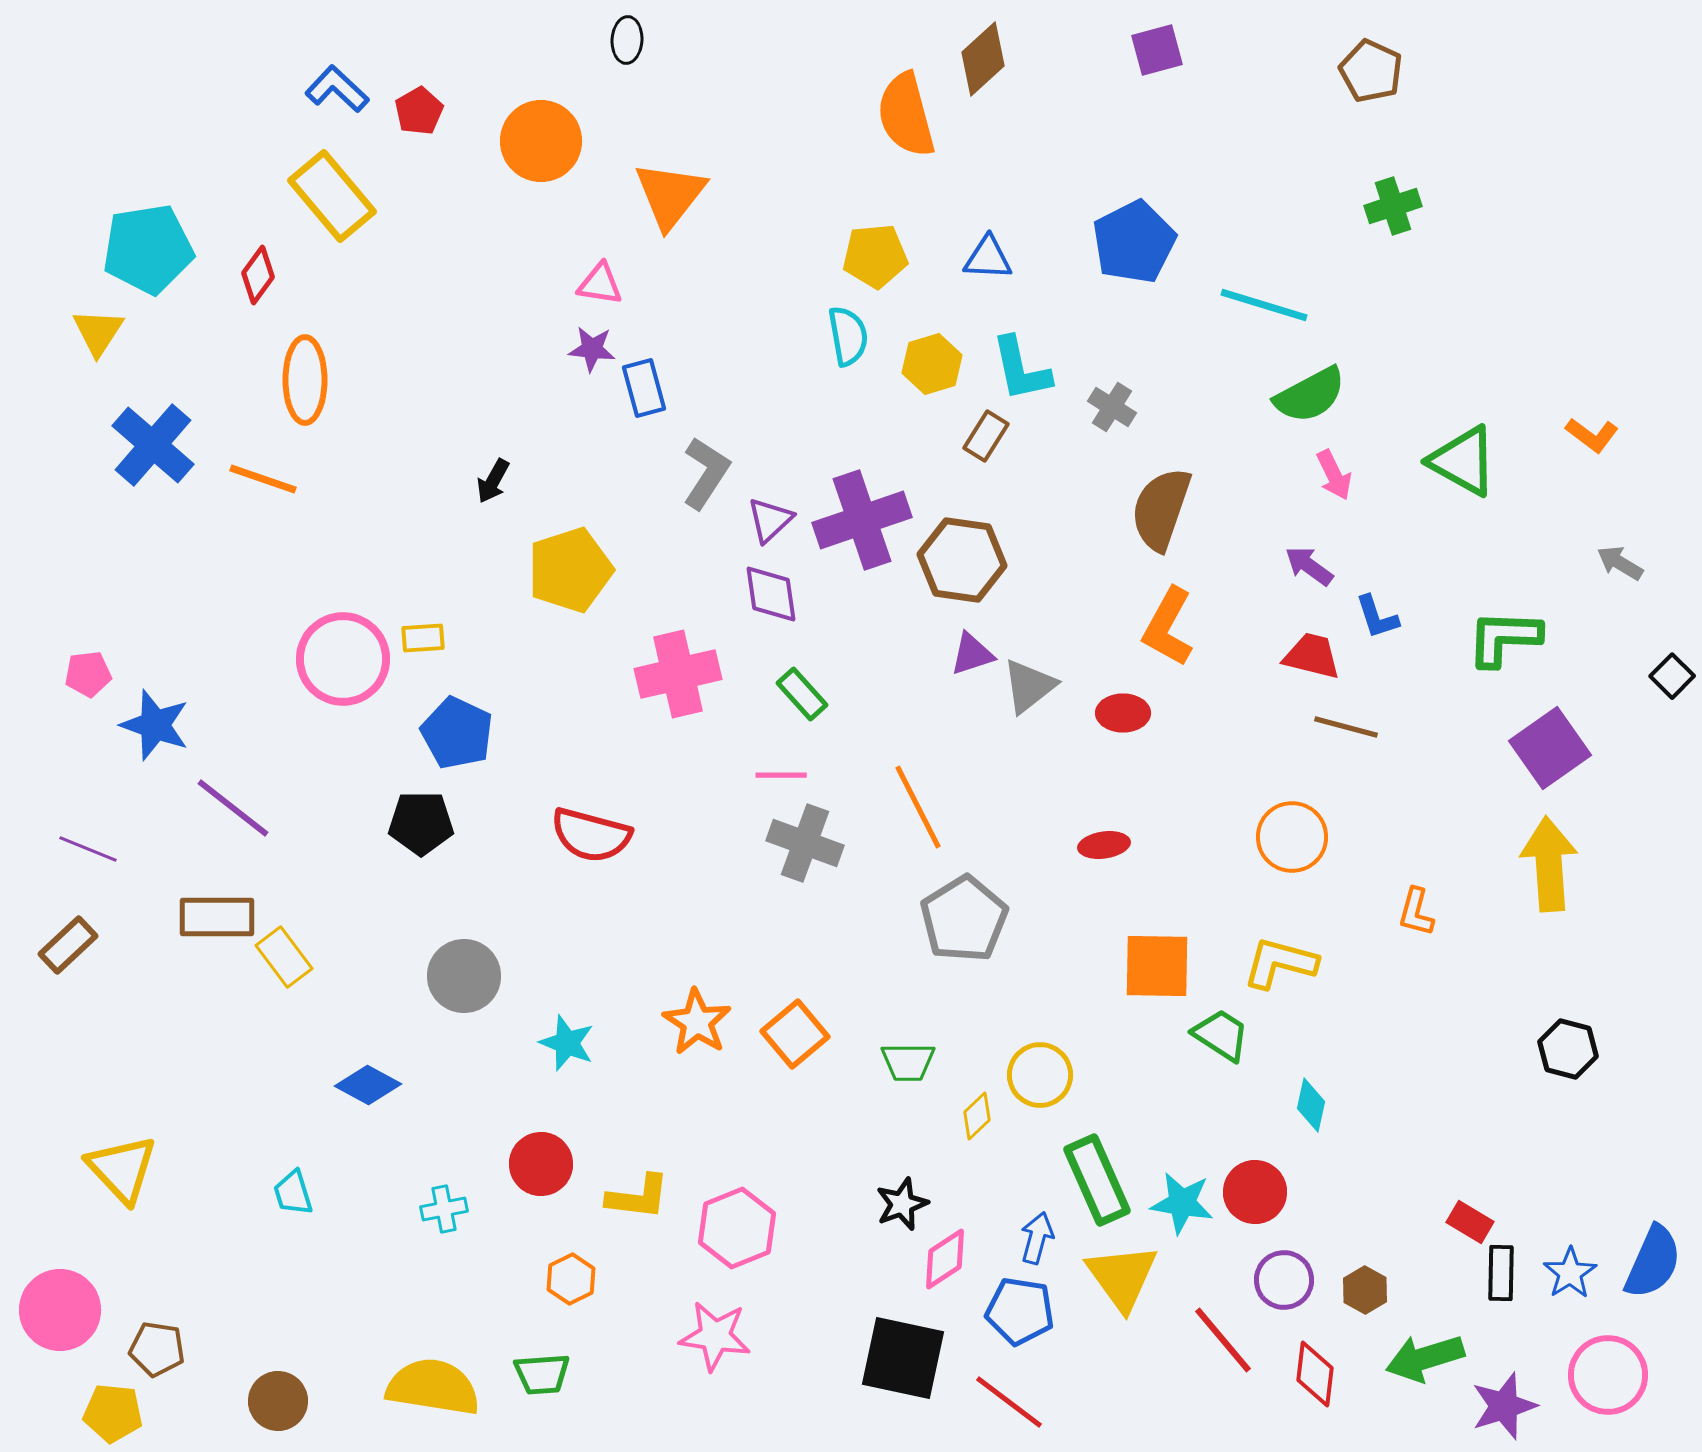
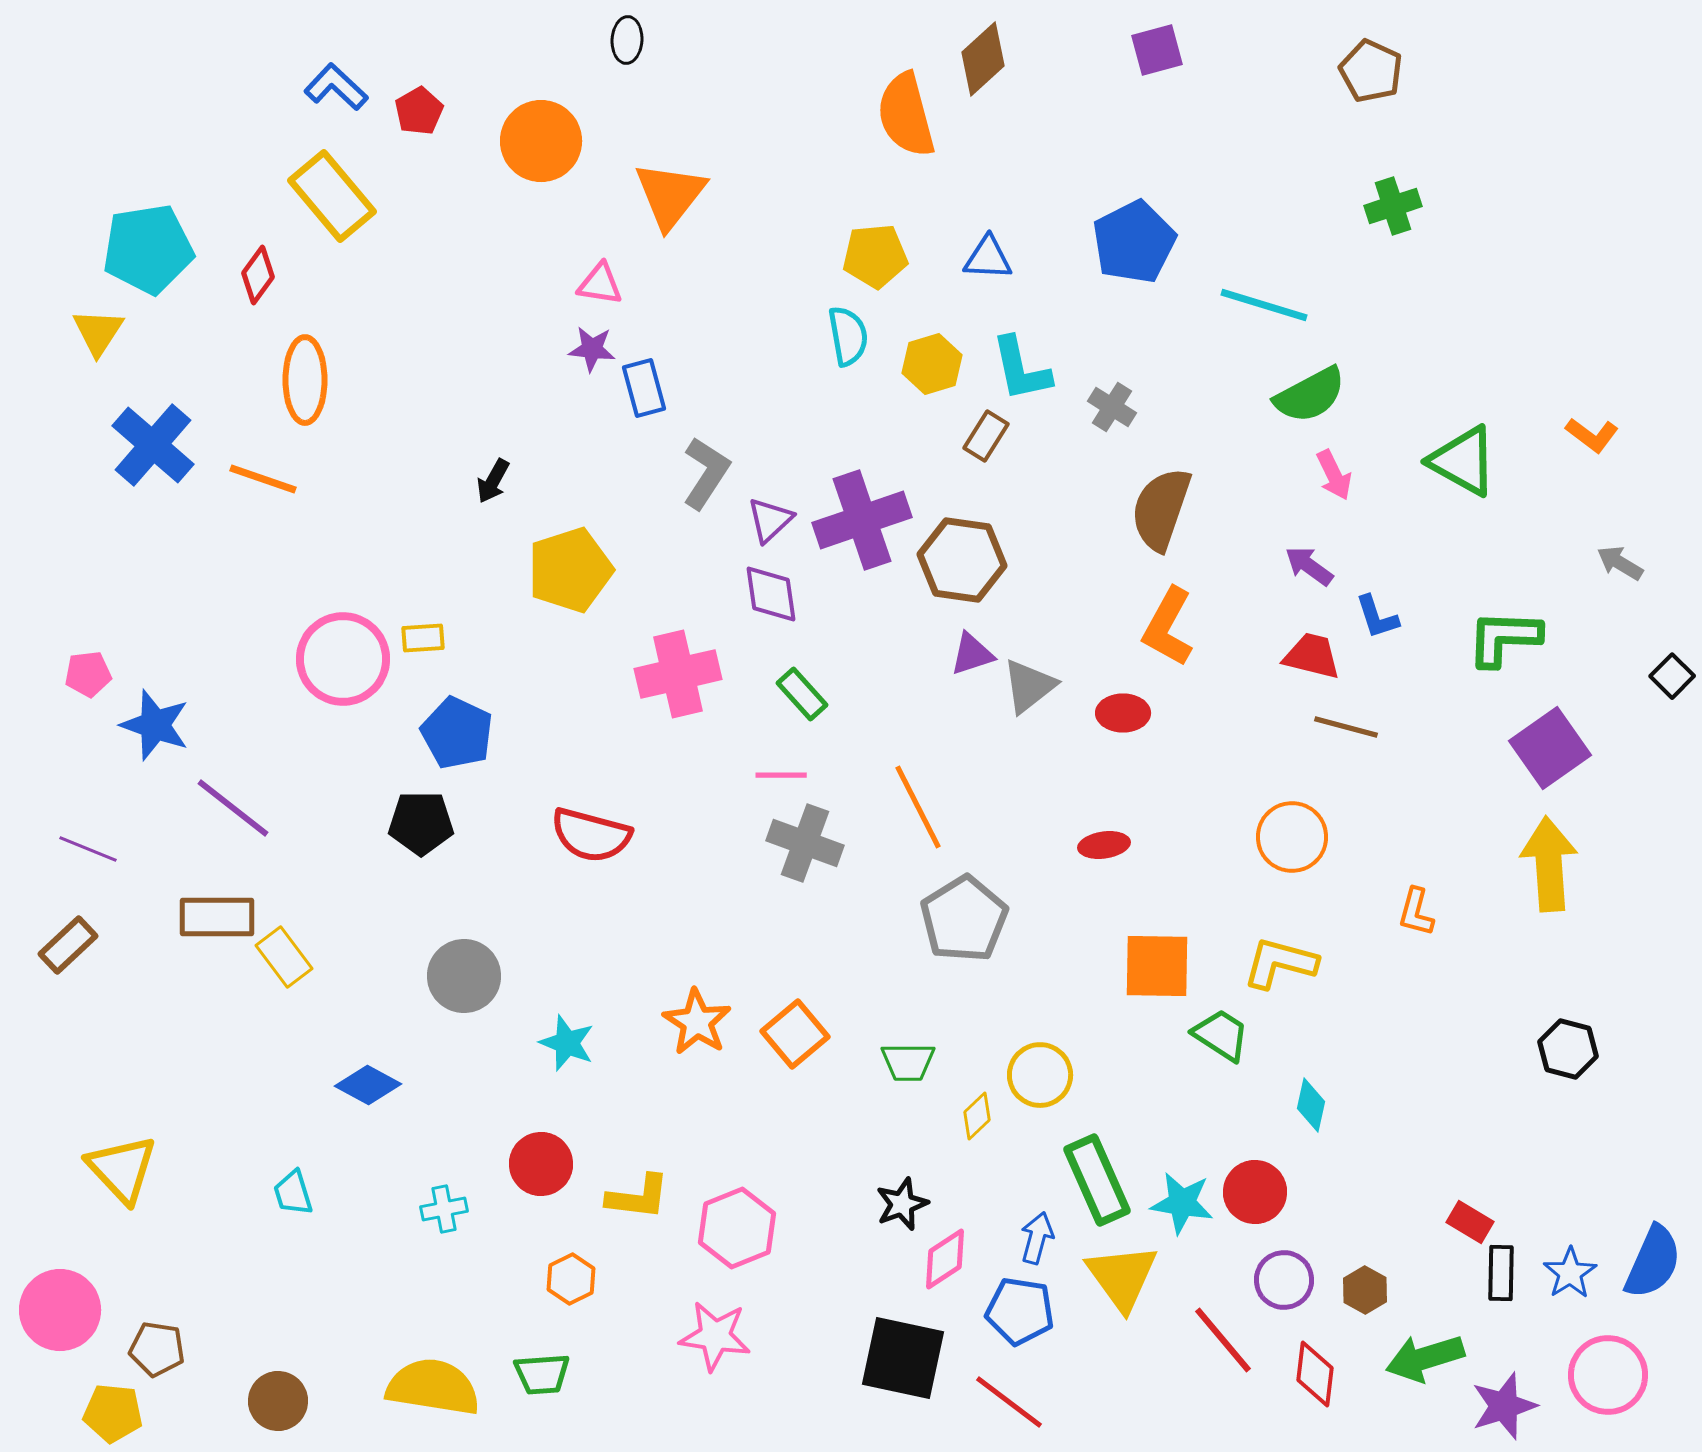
blue L-shape at (337, 89): moved 1 px left, 2 px up
